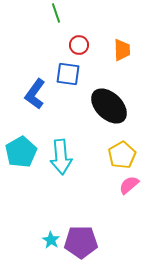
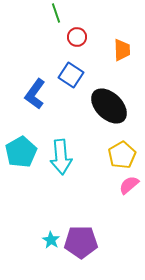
red circle: moved 2 px left, 8 px up
blue square: moved 3 px right, 1 px down; rotated 25 degrees clockwise
